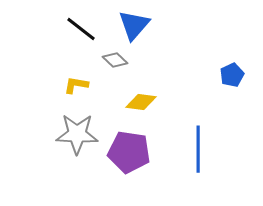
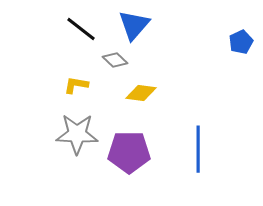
blue pentagon: moved 9 px right, 33 px up
yellow diamond: moved 9 px up
purple pentagon: rotated 9 degrees counterclockwise
